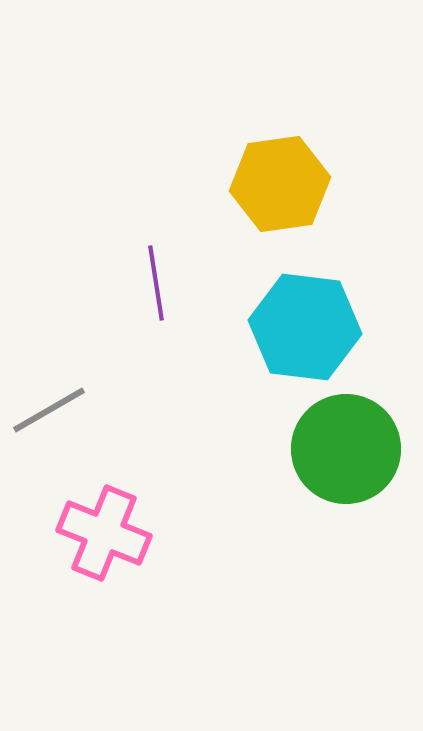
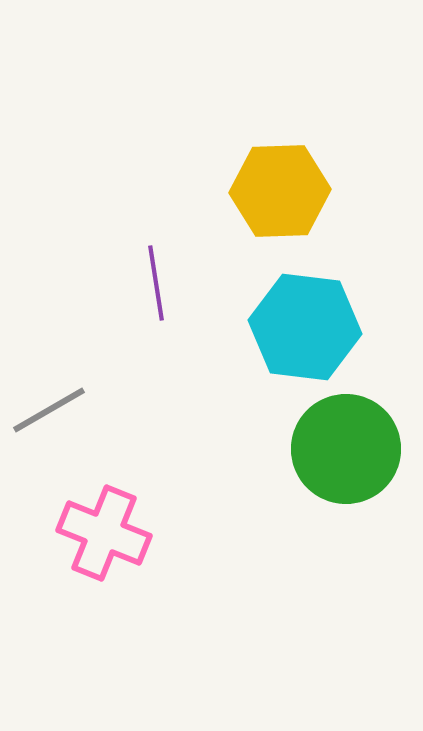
yellow hexagon: moved 7 px down; rotated 6 degrees clockwise
